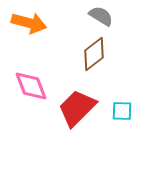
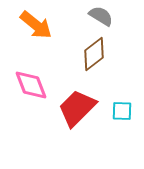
orange arrow: moved 7 px right, 2 px down; rotated 24 degrees clockwise
pink diamond: moved 1 px up
